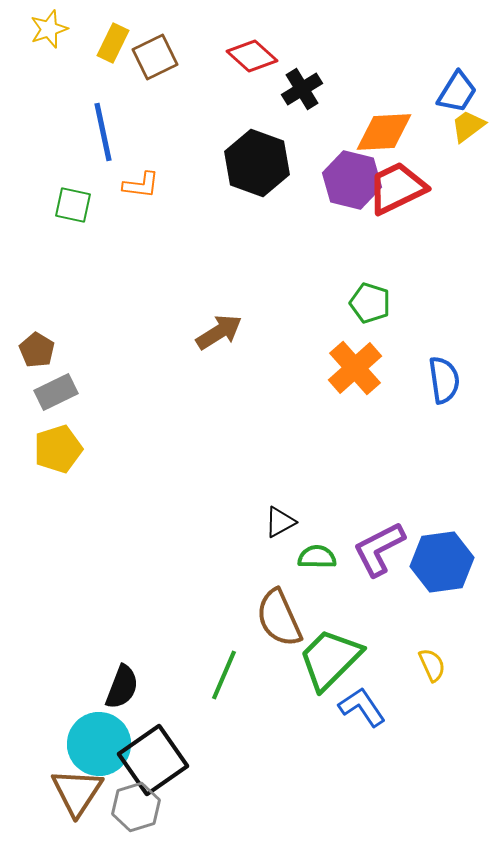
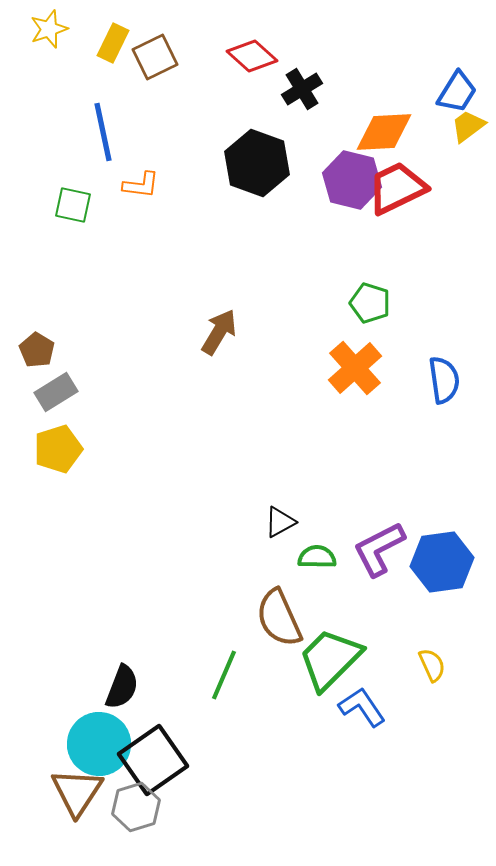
brown arrow: rotated 27 degrees counterclockwise
gray rectangle: rotated 6 degrees counterclockwise
